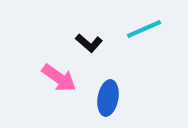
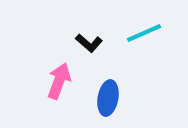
cyan line: moved 4 px down
pink arrow: moved 3 px down; rotated 105 degrees counterclockwise
